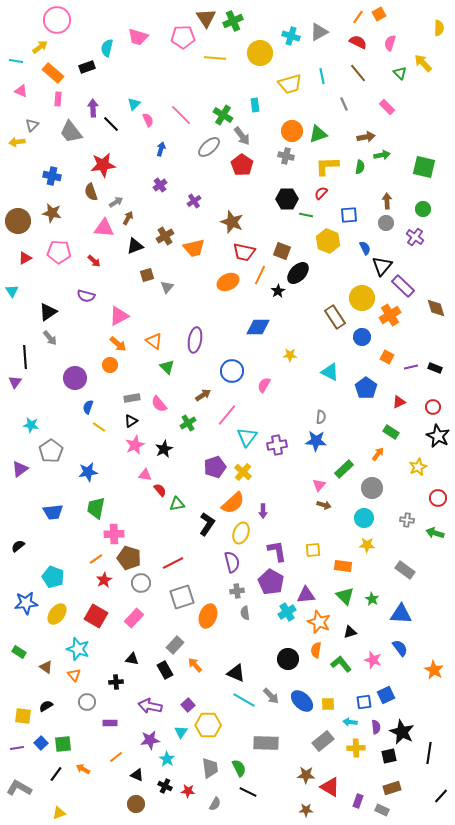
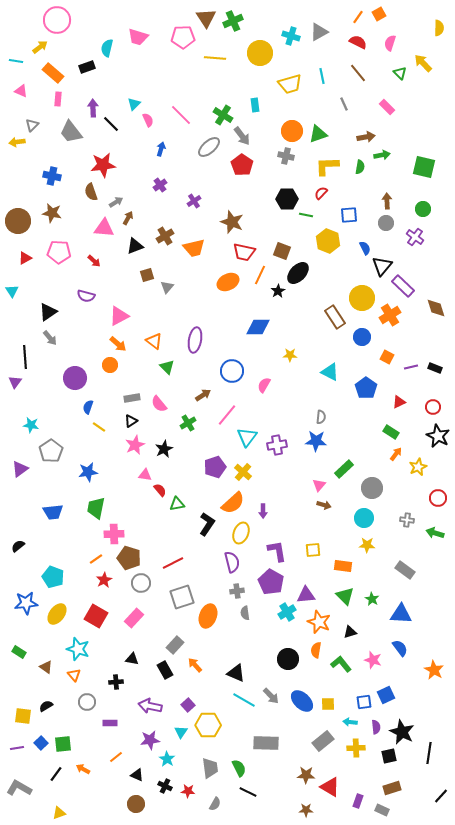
orange arrow at (378, 454): moved 18 px right
